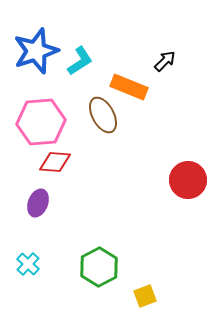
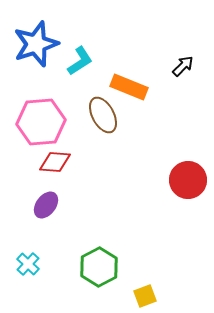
blue star: moved 7 px up
black arrow: moved 18 px right, 5 px down
purple ellipse: moved 8 px right, 2 px down; rotated 16 degrees clockwise
